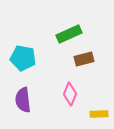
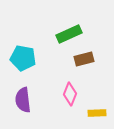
yellow rectangle: moved 2 px left, 1 px up
